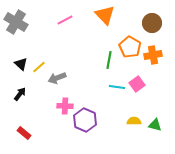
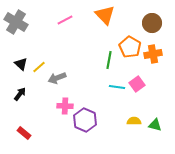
orange cross: moved 1 px up
